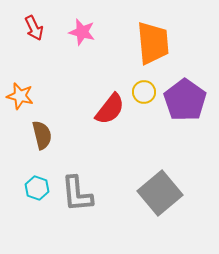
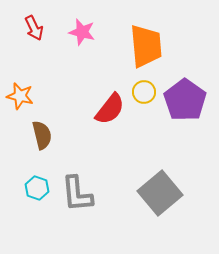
orange trapezoid: moved 7 px left, 3 px down
